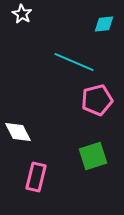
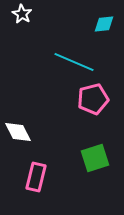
pink pentagon: moved 4 px left, 1 px up
green square: moved 2 px right, 2 px down
